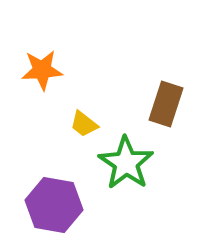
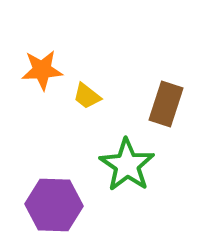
yellow trapezoid: moved 3 px right, 28 px up
green star: moved 1 px right, 2 px down
purple hexagon: rotated 8 degrees counterclockwise
